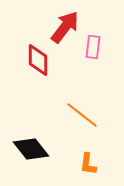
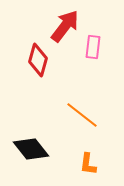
red arrow: moved 1 px up
red diamond: rotated 16 degrees clockwise
